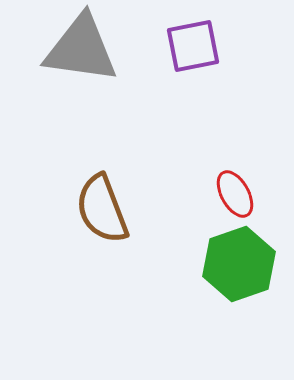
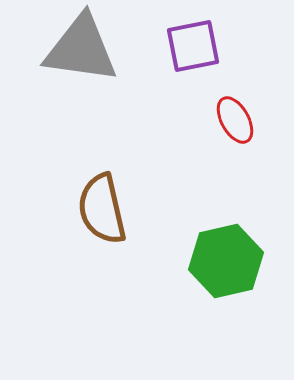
red ellipse: moved 74 px up
brown semicircle: rotated 8 degrees clockwise
green hexagon: moved 13 px left, 3 px up; rotated 6 degrees clockwise
